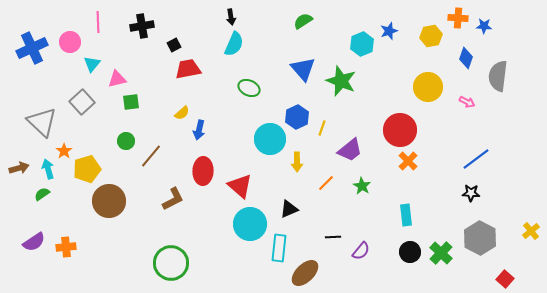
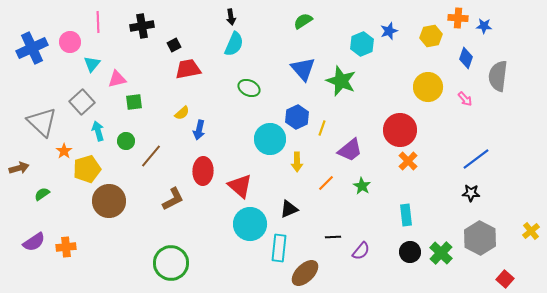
green square at (131, 102): moved 3 px right
pink arrow at (467, 102): moved 2 px left, 3 px up; rotated 21 degrees clockwise
cyan arrow at (48, 169): moved 50 px right, 38 px up
